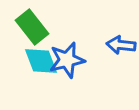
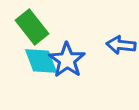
blue star: rotated 24 degrees counterclockwise
